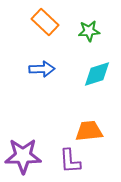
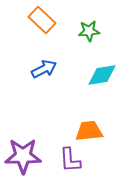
orange rectangle: moved 3 px left, 2 px up
blue arrow: moved 2 px right; rotated 25 degrees counterclockwise
cyan diamond: moved 5 px right, 1 px down; rotated 8 degrees clockwise
purple L-shape: moved 1 px up
